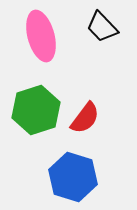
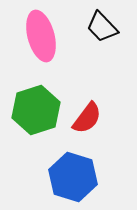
red semicircle: moved 2 px right
